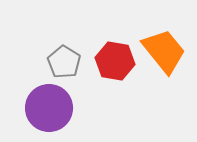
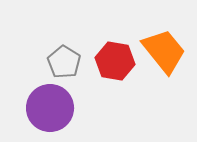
purple circle: moved 1 px right
